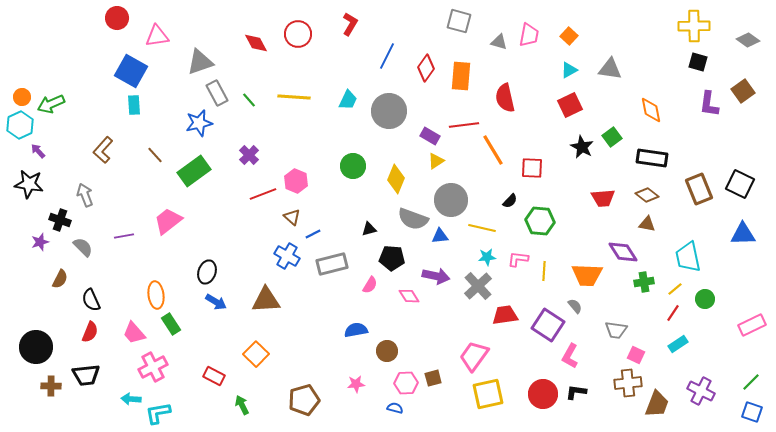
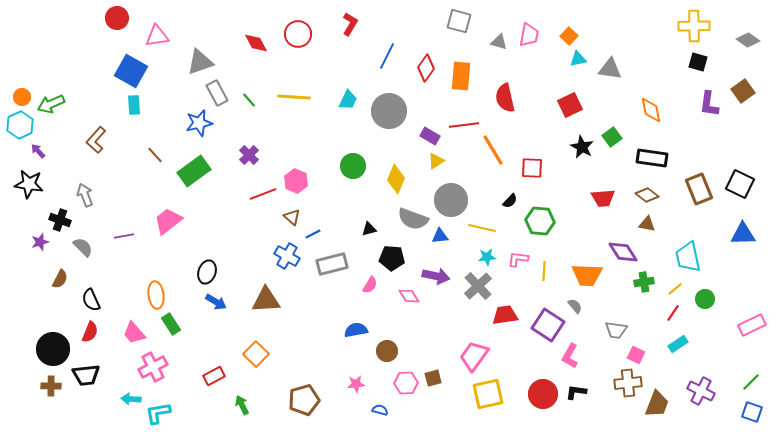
cyan triangle at (569, 70): moved 9 px right, 11 px up; rotated 18 degrees clockwise
brown L-shape at (103, 150): moved 7 px left, 10 px up
black circle at (36, 347): moved 17 px right, 2 px down
red rectangle at (214, 376): rotated 55 degrees counterclockwise
blue semicircle at (395, 408): moved 15 px left, 2 px down
